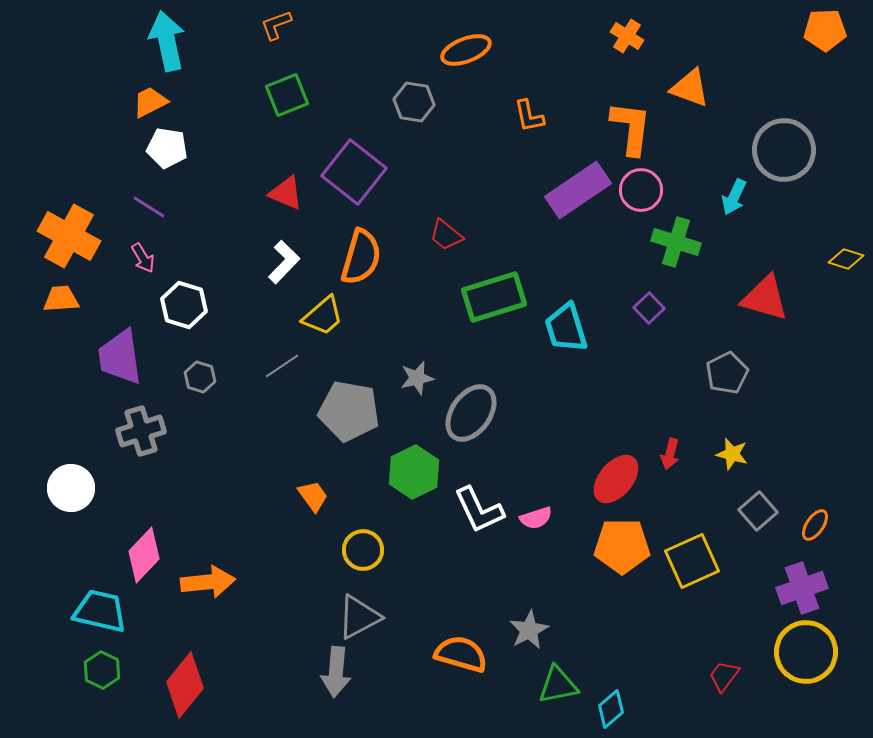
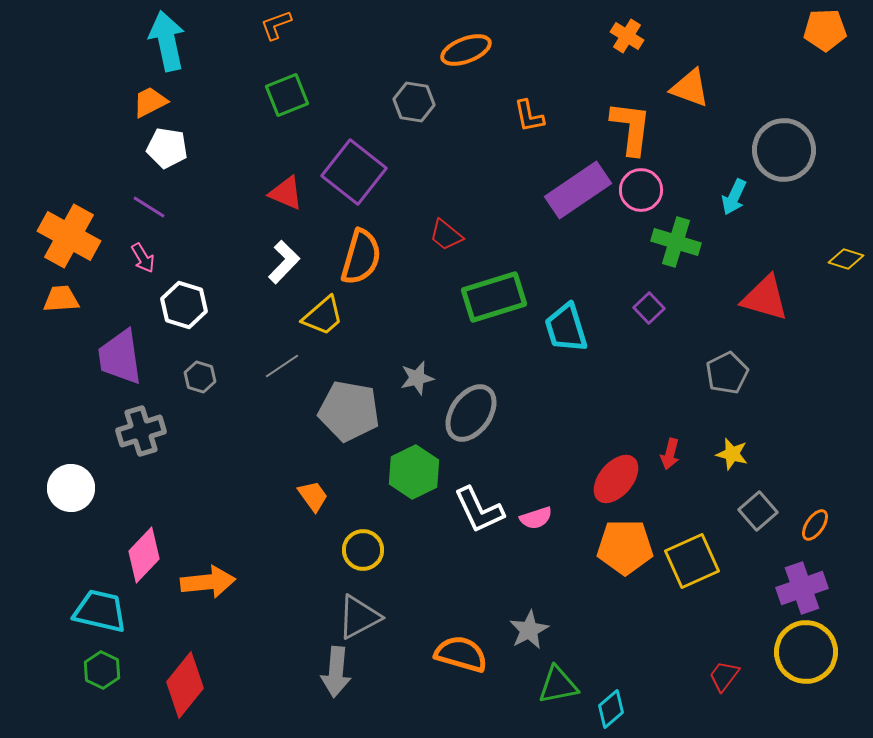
orange pentagon at (622, 546): moved 3 px right, 1 px down
